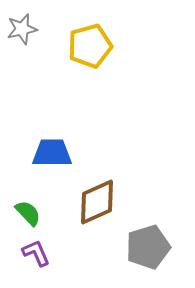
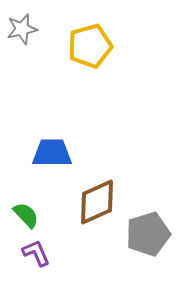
green semicircle: moved 2 px left, 2 px down
gray pentagon: moved 13 px up
